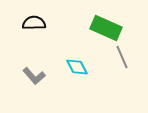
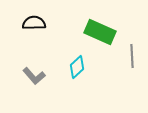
green rectangle: moved 6 px left, 4 px down
gray line: moved 10 px right, 1 px up; rotated 20 degrees clockwise
cyan diamond: rotated 75 degrees clockwise
